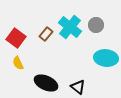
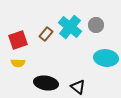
red square: moved 2 px right, 2 px down; rotated 36 degrees clockwise
yellow semicircle: rotated 64 degrees counterclockwise
black ellipse: rotated 15 degrees counterclockwise
